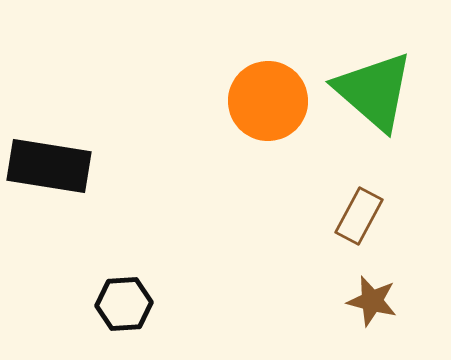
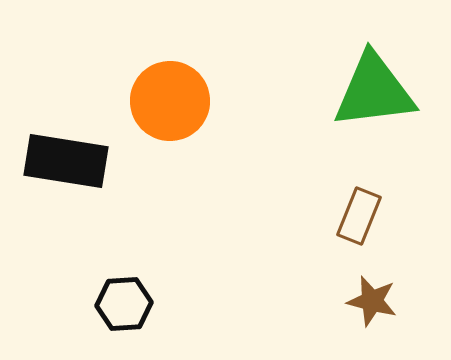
green triangle: rotated 48 degrees counterclockwise
orange circle: moved 98 px left
black rectangle: moved 17 px right, 5 px up
brown rectangle: rotated 6 degrees counterclockwise
